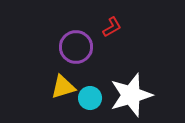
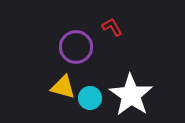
red L-shape: rotated 90 degrees counterclockwise
yellow triangle: rotated 32 degrees clockwise
white star: rotated 21 degrees counterclockwise
